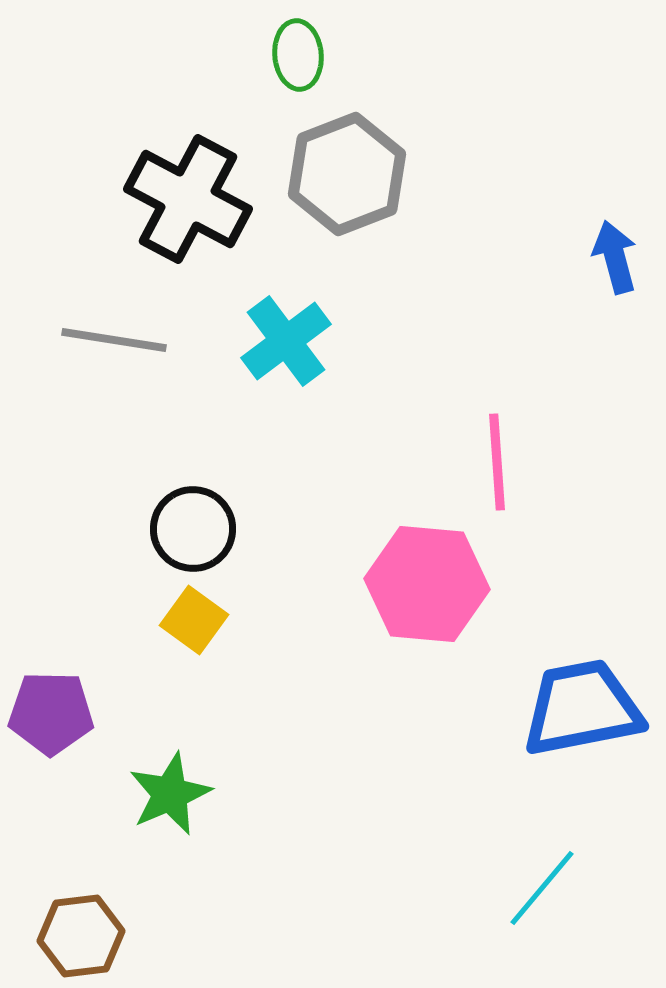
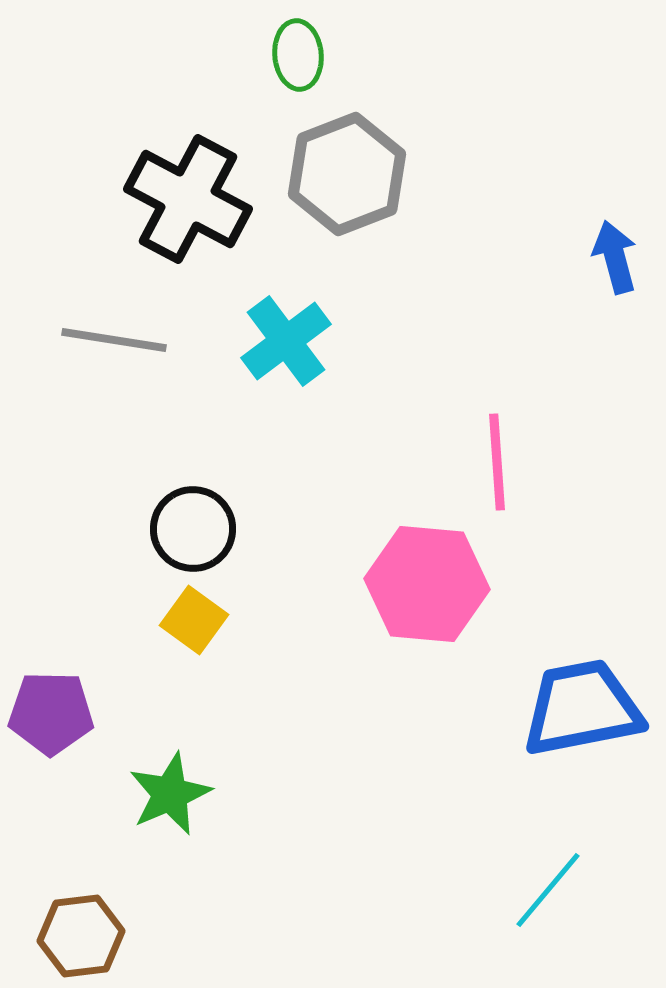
cyan line: moved 6 px right, 2 px down
